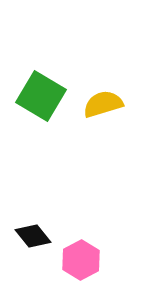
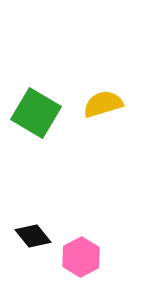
green square: moved 5 px left, 17 px down
pink hexagon: moved 3 px up
